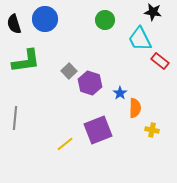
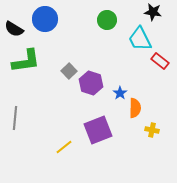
green circle: moved 2 px right
black semicircle: moved 5 px down; rotated 42 degrees counterclockwise
purple hexagon: moved 1 px right
yellow line: moved 1 px left, 3 px down
